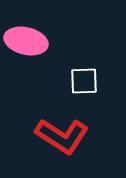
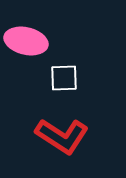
white square: moved 20 px left, 3 px up
